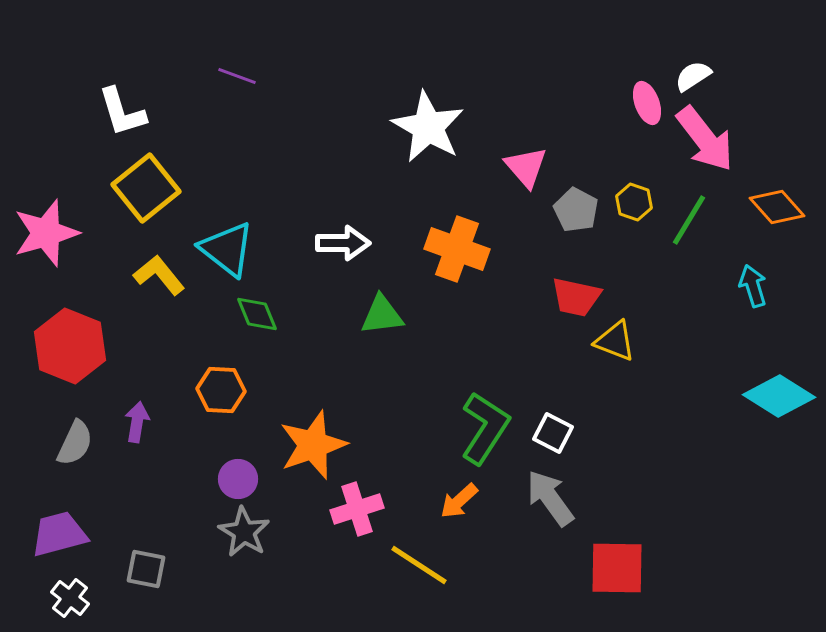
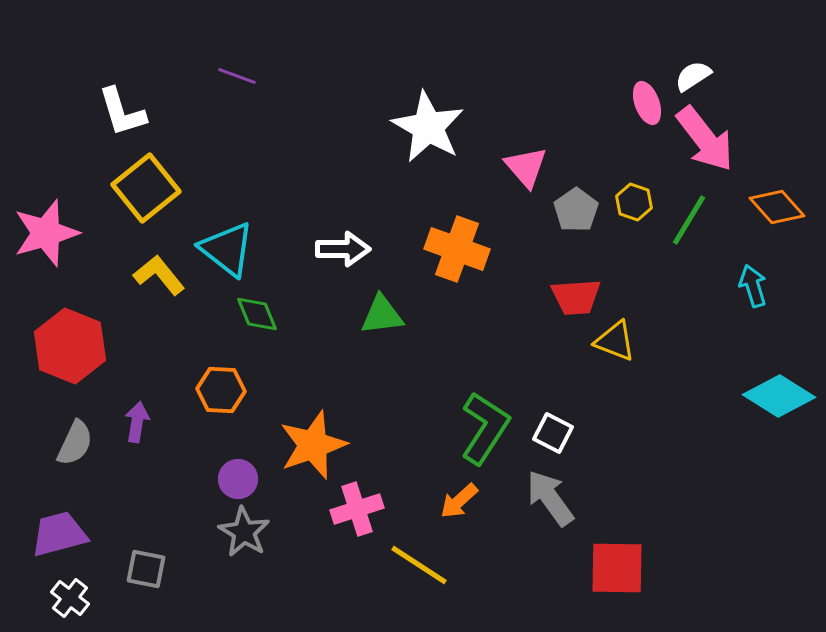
gray pentagon: rotated 9 degrees clockwise
white arrow: moved 6 px down
red trapezoid: rotated 16 degrees counterclockwise
